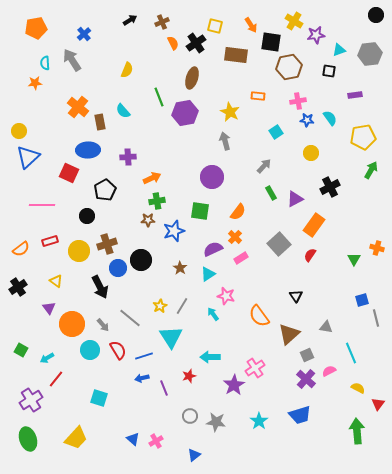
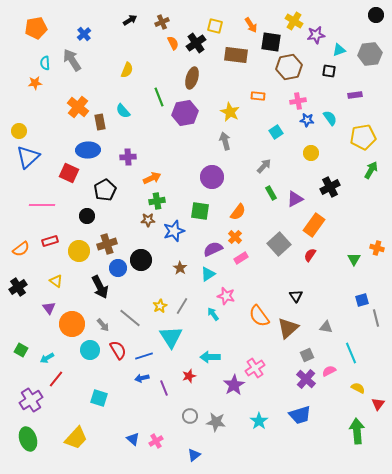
brown triangle at (289, 334): moved 1 px left, 6 px up
